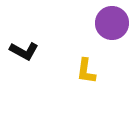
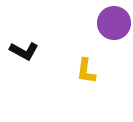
purple circle: moved 2 px right
